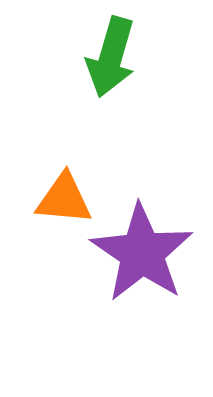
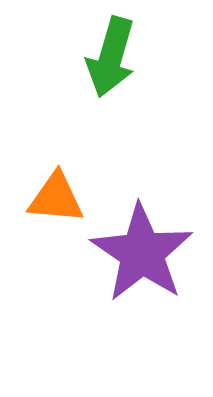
orange triangle: moved 8 px left, 1 px up
